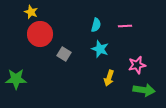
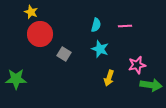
green arrow: moved 7 px right, 5 px up
